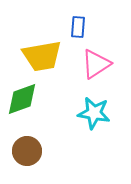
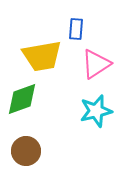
blue rectangle: moved 2 px left, 2 px down
cyan star: moved 2 px right, 2 px up; rotated 24 degrees counterclockwise
brown circle: moved 1 px left
